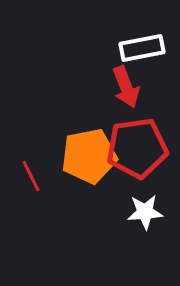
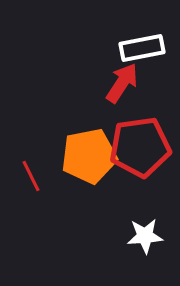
red arrow: moved 4 px left, 4 px up; rotated 126 degrees counterclockwise
red pentagon: moved 3 px right, 1 px up
white star: moved 24 px down
